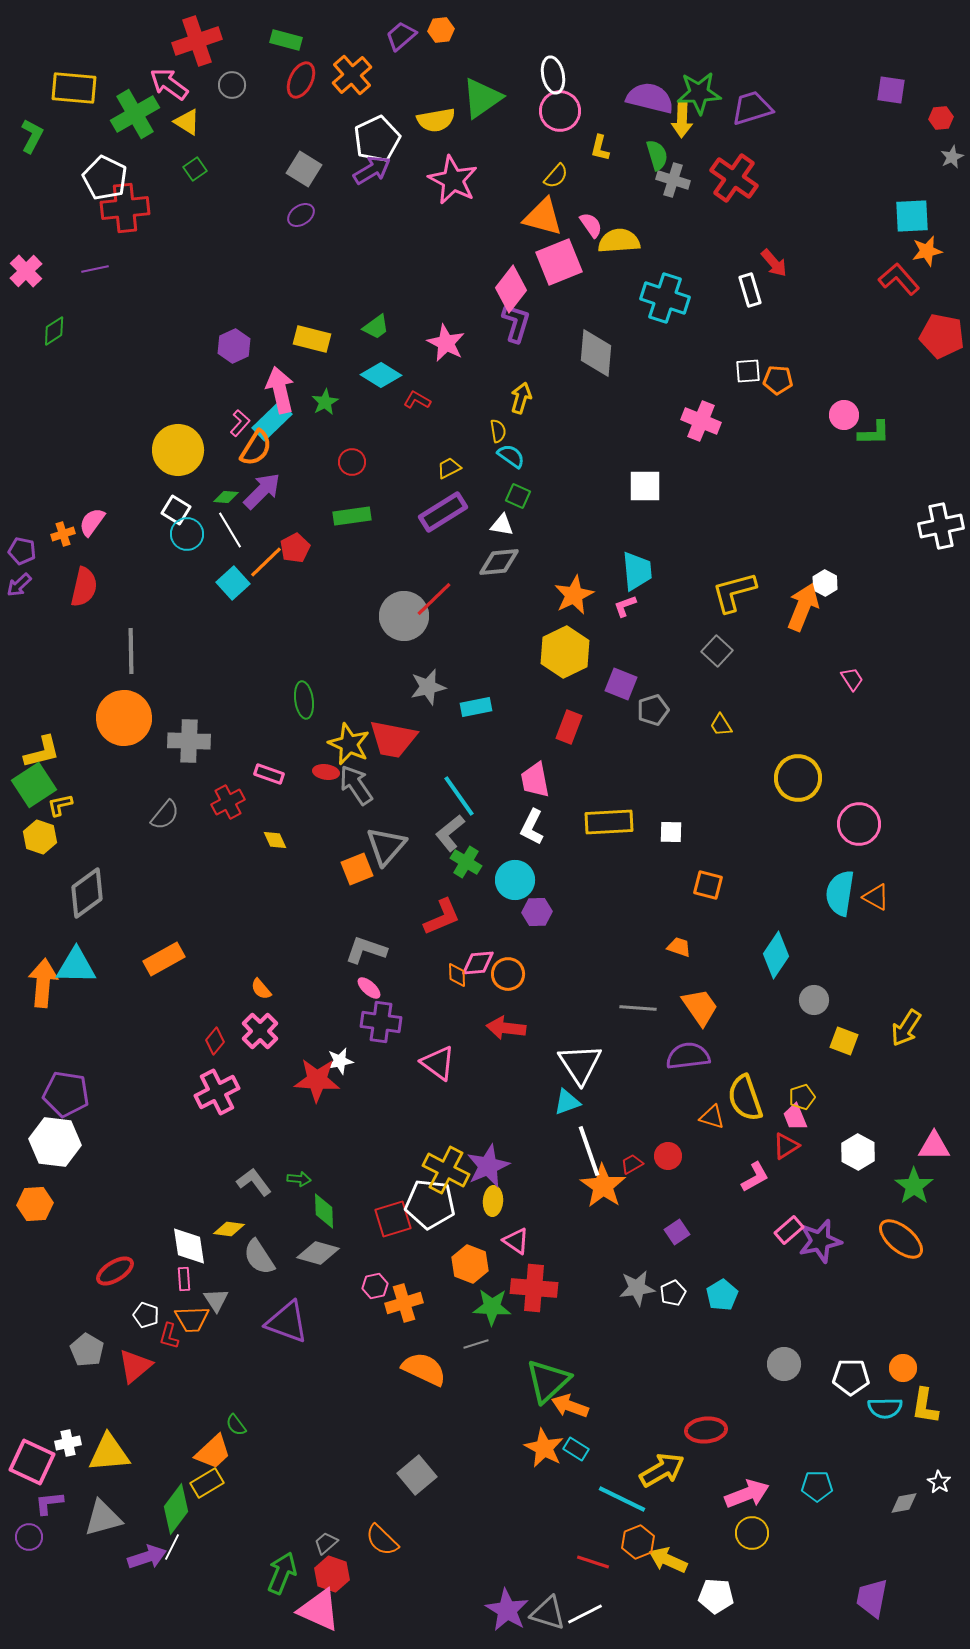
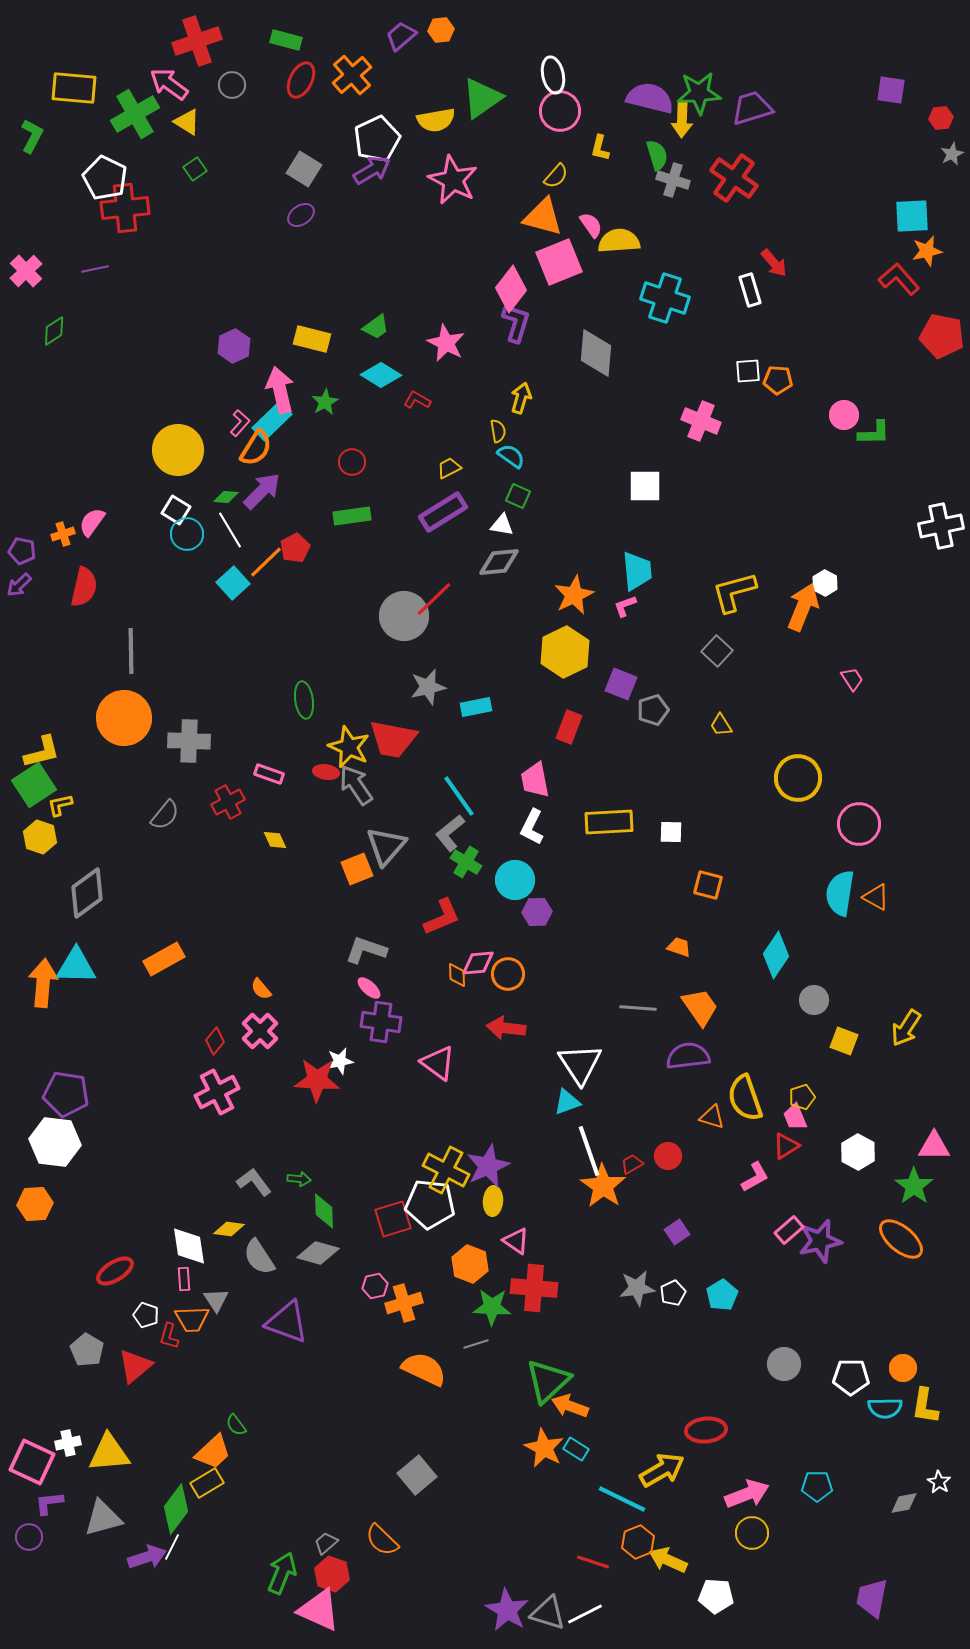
gray star at (952, 157): moved 3 px up
yellow star at (349, 744): moved 3 px down
